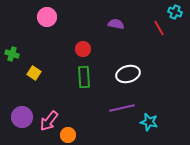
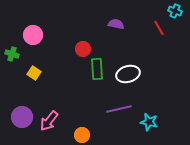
cyan cross: moved 1 px up
pink circle: moved 14 px left, 18 px down
green rectangle: moved 13 px right, 8 px up
purple line: moved 3 px left, 1 px down
orange circle: moved 14 px right
